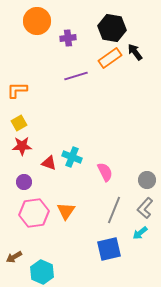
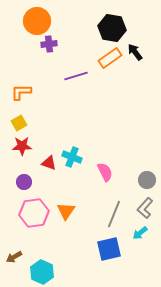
purple cross: moved 19 px left, 6 px down
orange L-shape: moved 4 px right, 2 px down
gray line: moved 4 px down
